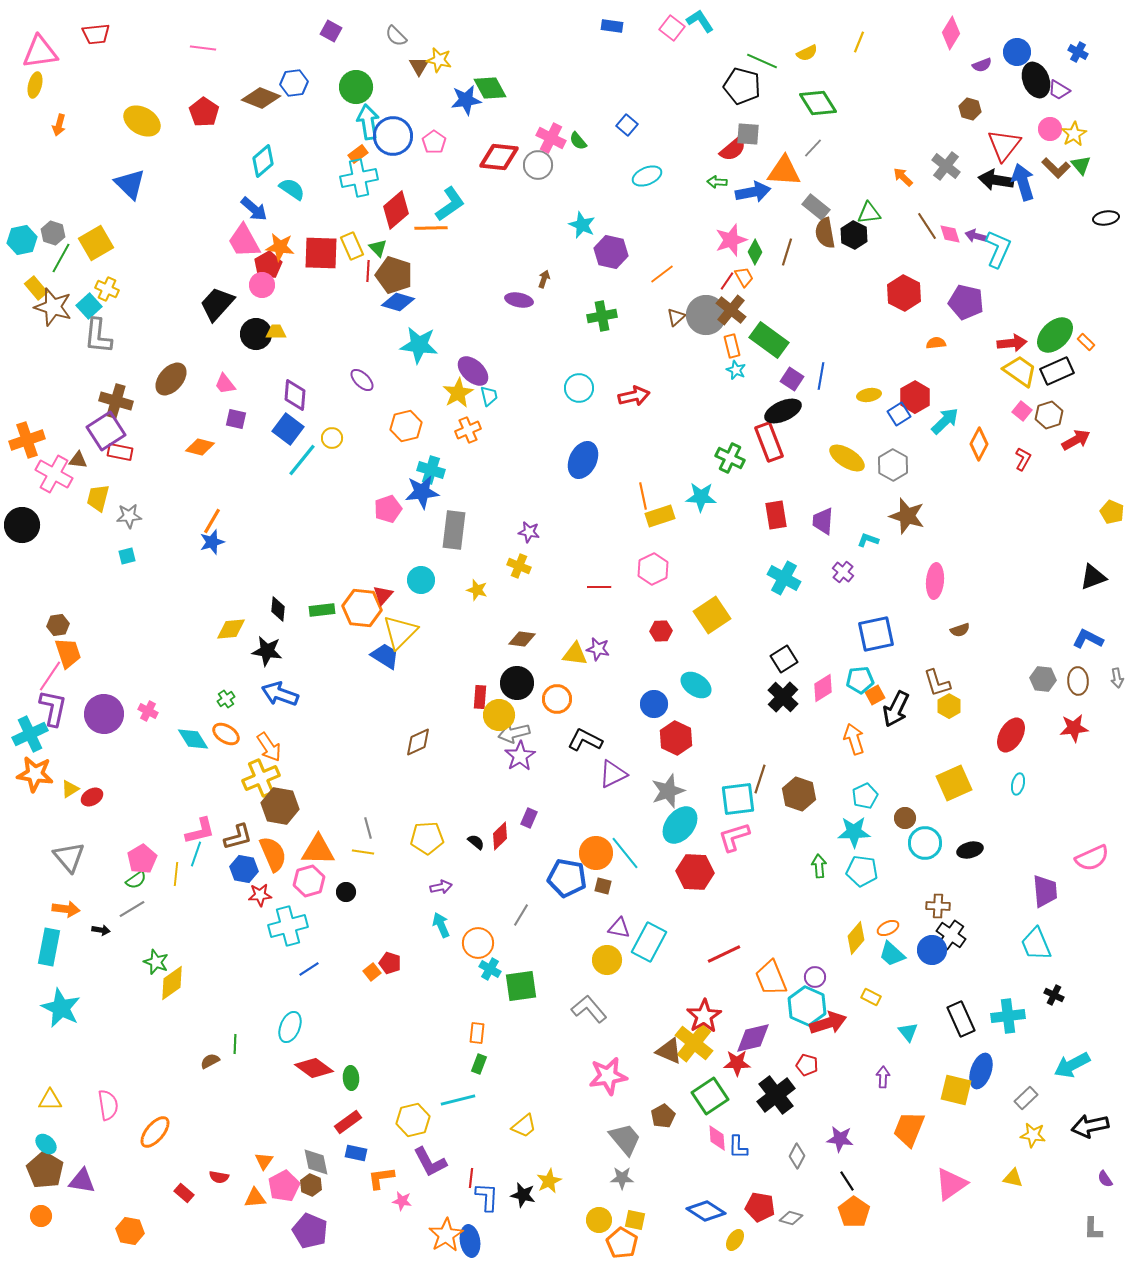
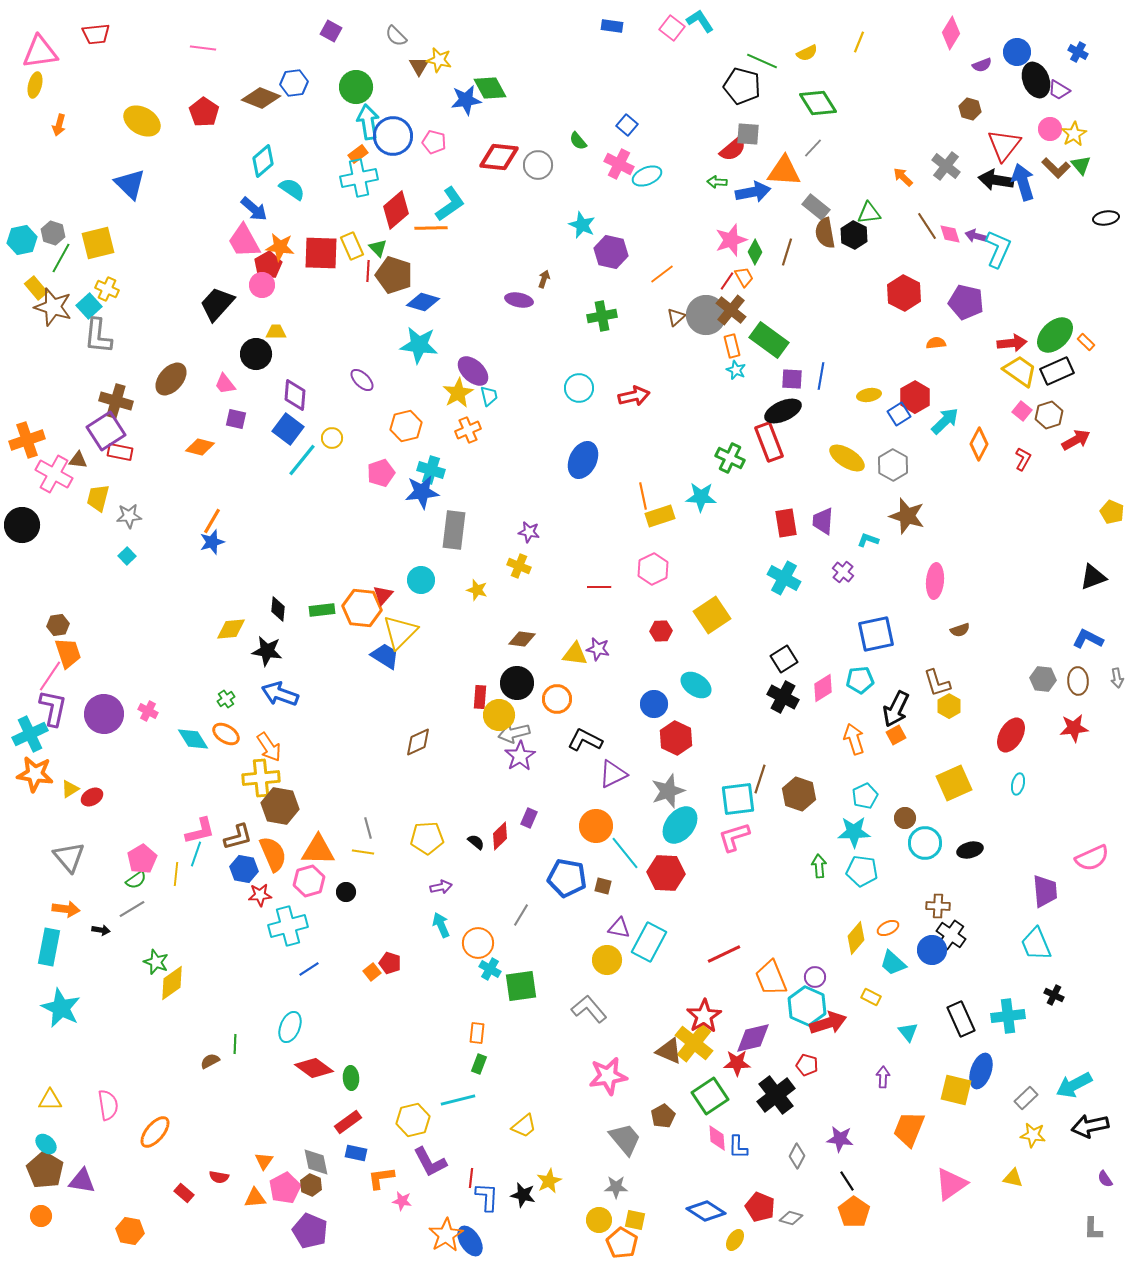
pink cross at (551, 138): moved 68 px right, 26 px down
pink pentagon at (434, 142): rotated 20 degrees counterclockwise
yellow square at (96, 243): moved 2 px right; rotated 16 degrees clockwise
blue diamond at (398, 302): moved 25 px right
black circle at (256, 334): moved 20 px down
purple square at (792, 379): rotated 30 degrees counterclockwise
pink pentagon at (388, 509): moved 7 px left, 36 px up
red rectangle at (776, 515): moved 10 px right, 8 px down
cyan square at (127, 556): rotated 30 degrees counterclockwise
orange square at (875, 695): moved 21 px right, 40 px down
black cross at (783, 697): rotated 16 degrees counterclockwise
yellow cross at (261, 778): rotated 18 degrees clockwise
orange circle at (596, 853): moved 27 px up
red hexagon at (695, 872): moved 29 px left, 1 px down
cyan trapezoid at (892, 954): moved 1 px right, 9 px down
cyan arrow at (1072, 1065): moved 2 px right, 20 px down
gray star at (622, 1178): moved 6 px left, 9 px down
pink pentagon at (284, 1186): moved 1 px right, 2 px down
red pentagon at (760, 1207): rotated 12 degrees clockwise
blue ellipse at (470, 1241): rotated 24 degrees counterclockwise
